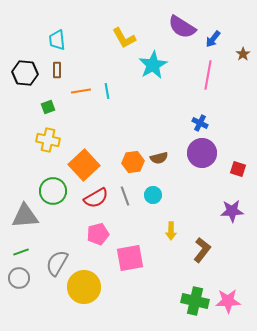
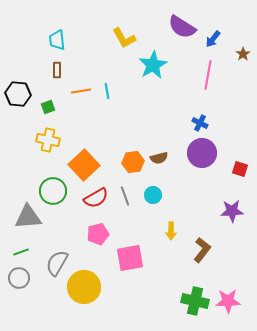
black hexagon: moved 7 px left, 21 px down
red square: moved 2 px right
gray triangle: moved 3 px right, 1 px down
